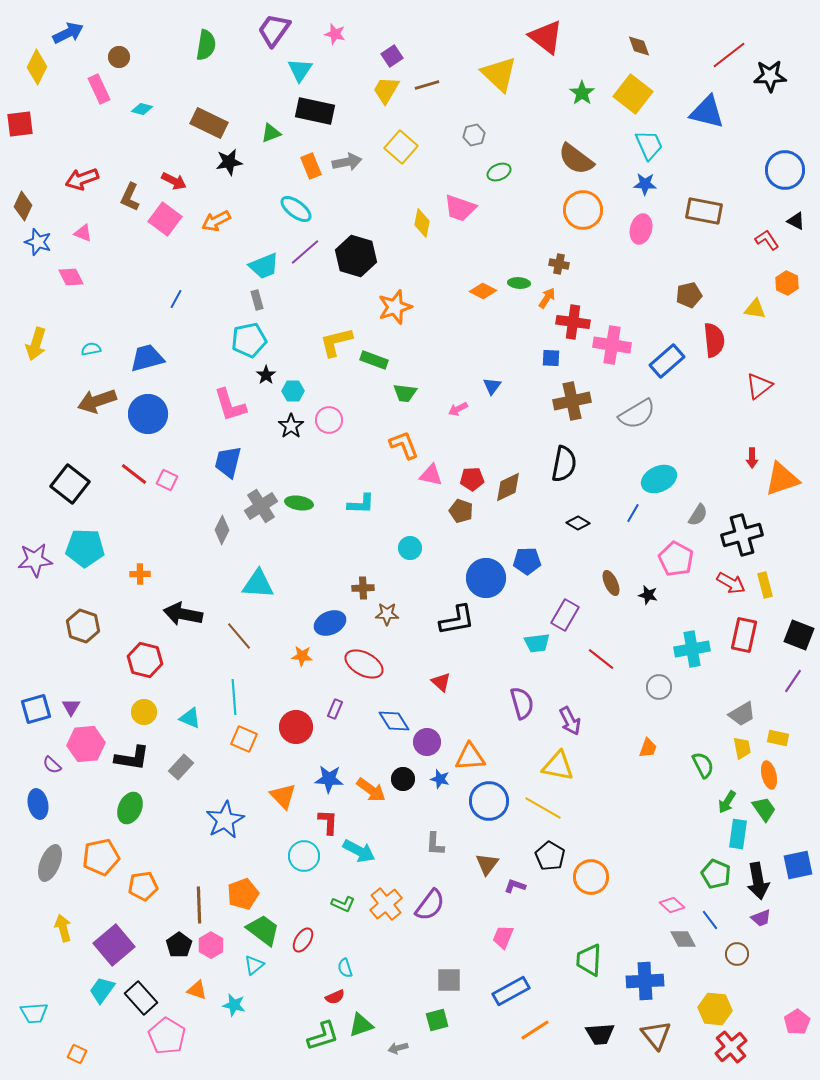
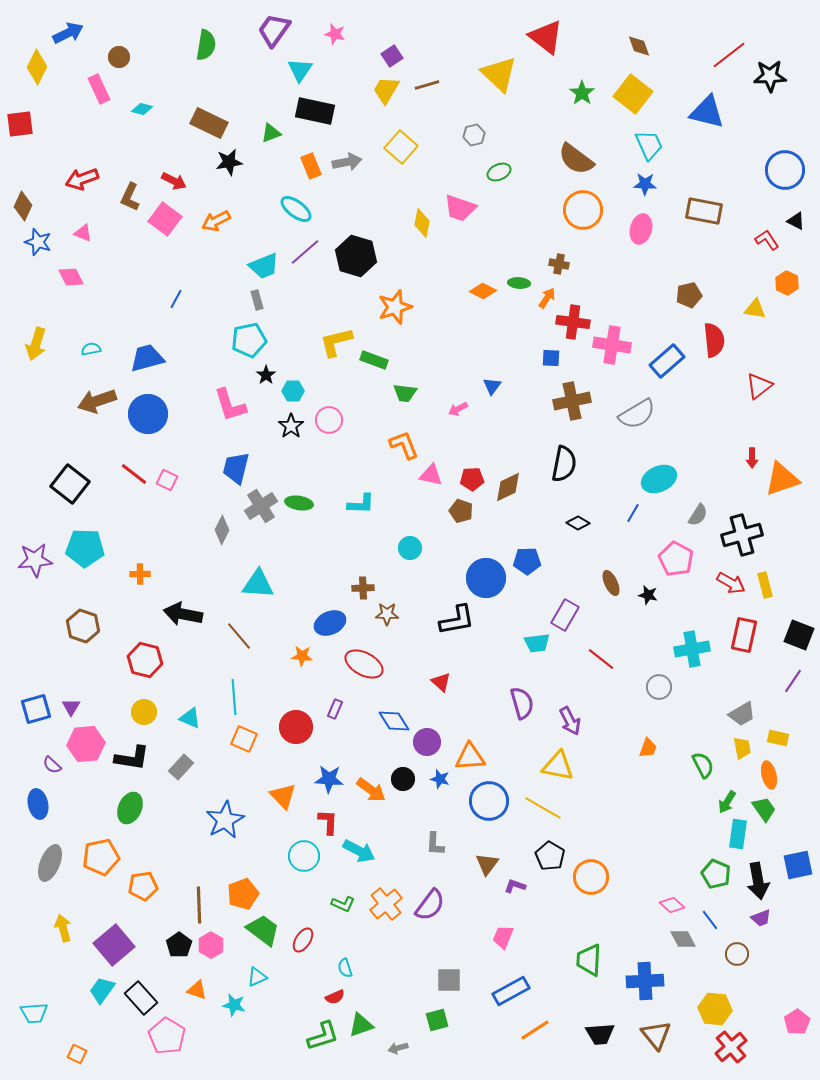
blue trapezoid at (228, 462): moved 8 px right, 6 px down
cyan triangle at (254, 965): moved 3 px right, 12 px down; rotated 15 degrees clockwise
